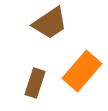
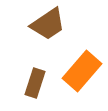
brown trapezoid: moved 2 px left, 1 px down
